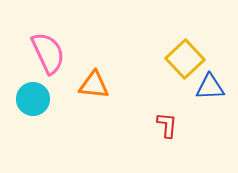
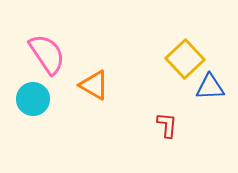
pink semicircle: moved 1 px left, 1 px down; rotated 9 degrees counterclockwise
orange triangle: rotated 24 degrees clockwise
